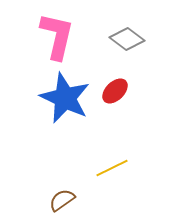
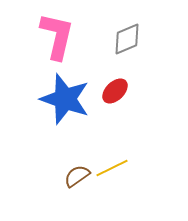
gray diamond: rotated 60 degrees counterclockwise
blue star: moved 1 px down; rotated 6 degrees counterclockwise
brown semicircle: moved 15 px right, 24 px up
